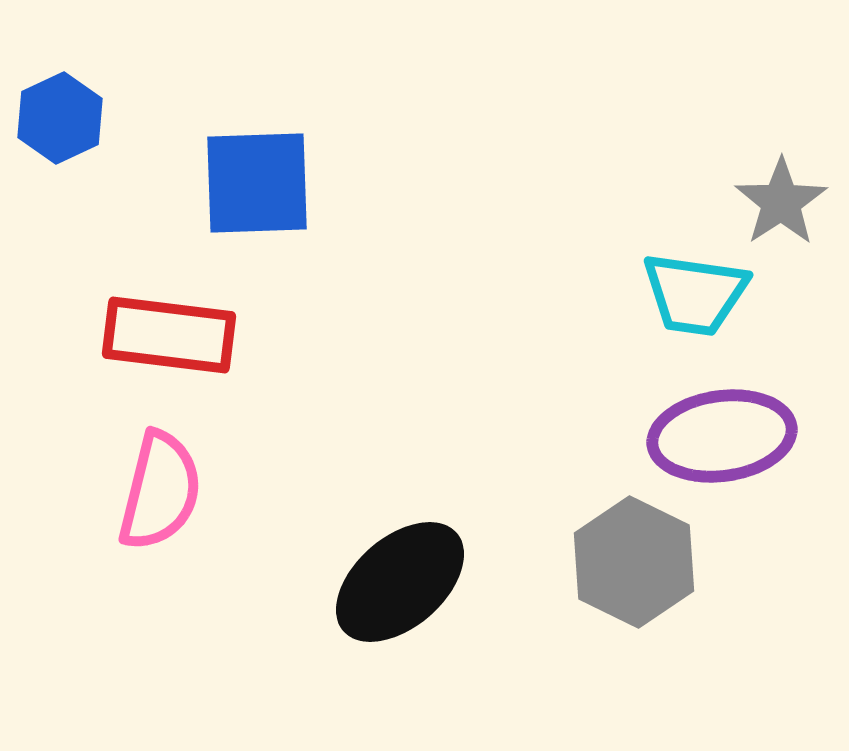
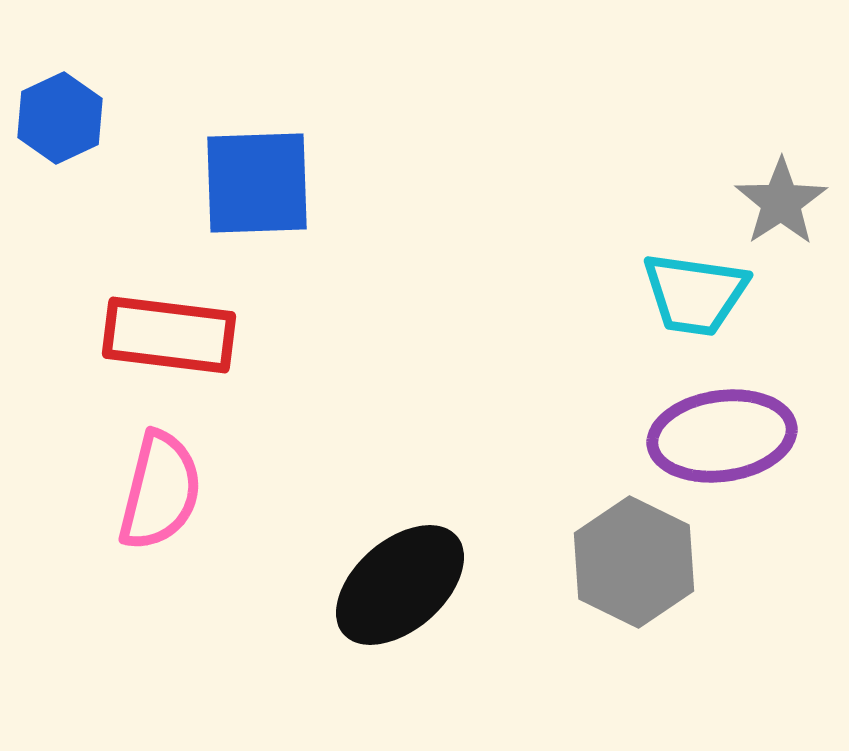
black ellipse: moved 3 px down
